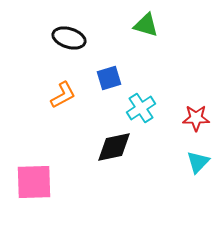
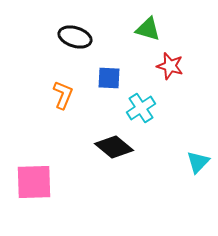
green triangle: moved 2 px right, 4 px down
black ellipse: moved 6 px right, 1 px up
blue square: rotated 20 degrees clockwise
orange L-shape: rotated 40 degrees counterclockwise
red star: moved 26 px left, 52 px up; rotated 16 degrees clockwise
black diamond: rotated 51 degrees clockwise
